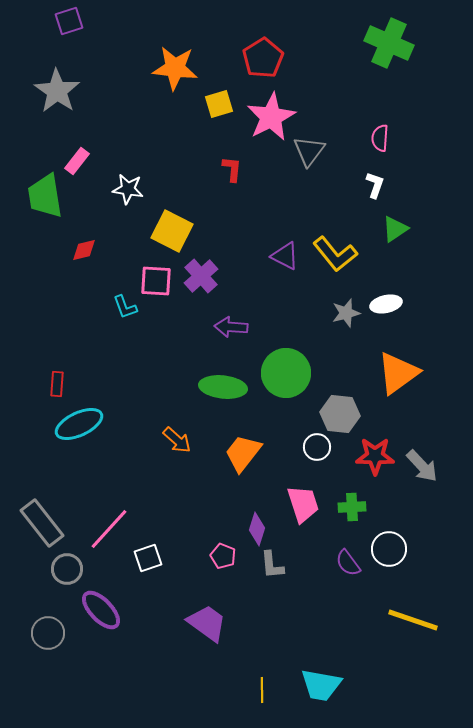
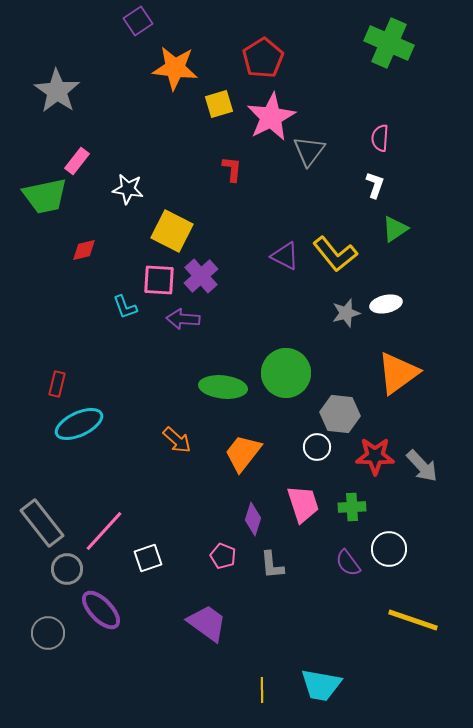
purple square at (69, 21): moved 69 px right; rotated 16 degrees counterclockwise
green trapezoid at (45, 196): rotated 93 degrees counterclockwise
pink square at (156, 281): moved 3 px right, 1 px up
purple arrow at (231, 327): moved 48 px left, 8 px up
red rectangle at (57, 384): rotated 10 degrees clockwise
pink line at (109, 529): moved 5 px left, 2 px down
purple diamond at (257, 529): moved 4 px left, 10 px up
